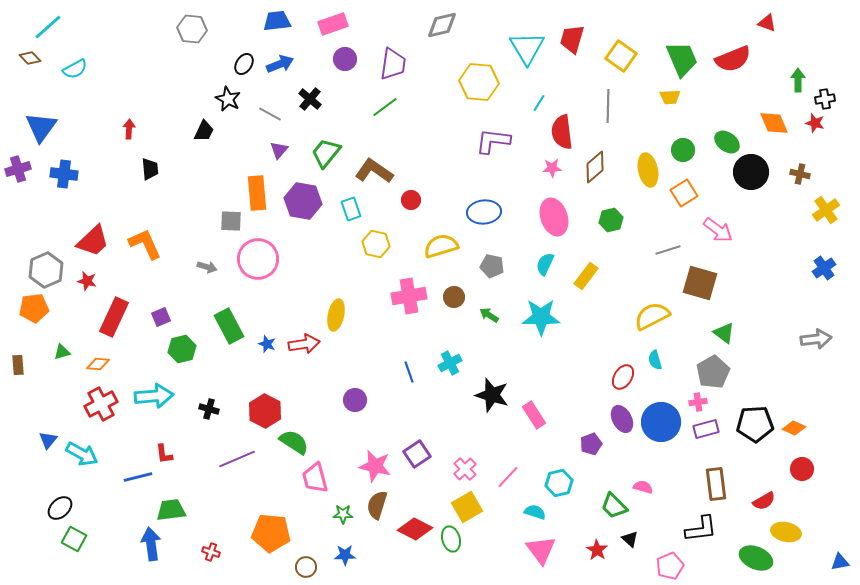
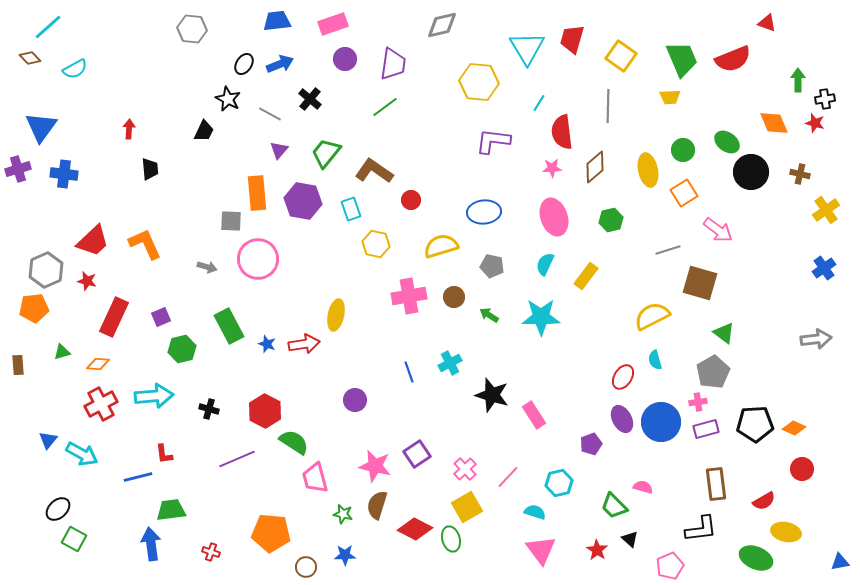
black ellipse at (60, 508): moved 2 px left, 1 px down
green star at (343, 514): rotated 12 degrees clockwise
